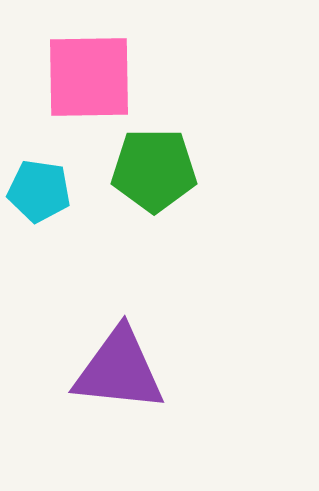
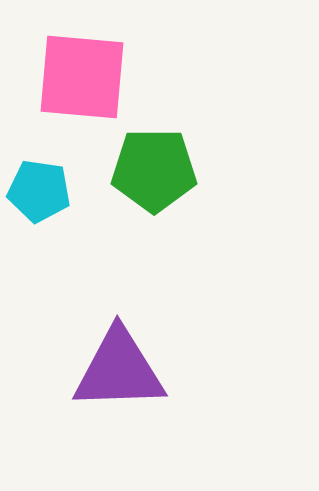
pink square: moved 7 px left; rotated 6 degrees clockwise
purple triangle: rotated 8 degrees counterclockwise
